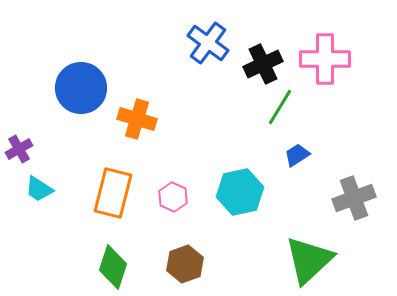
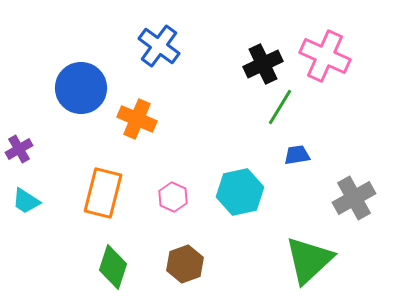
blue cross: moved 49 px left, 3 px down
pink cross: moved 3 px up; rotated 24 degrees clockwise
orange cross: rotated 6 degrees clockwise
blue trapezoid: rotated 24 degrees clockwise
cyan trapezoid: moved 13 px left, 12 px down
orange rectangle: moved 10 px left
gray cross: rotated 9 degrees counterclockwise
